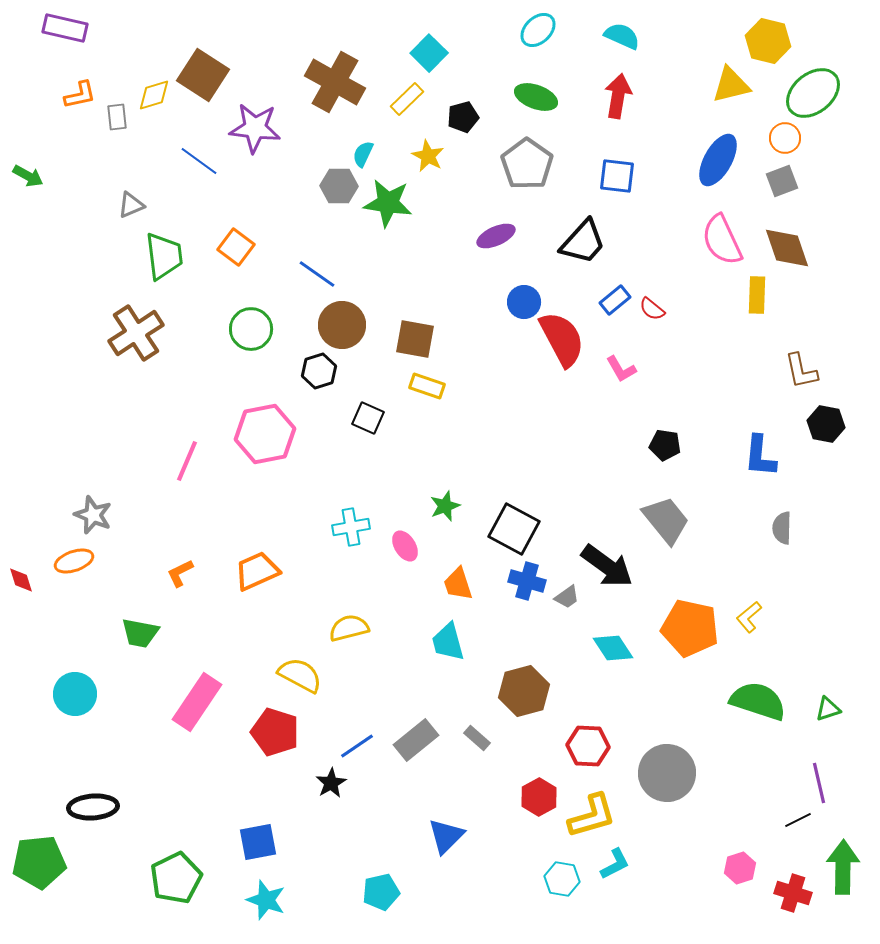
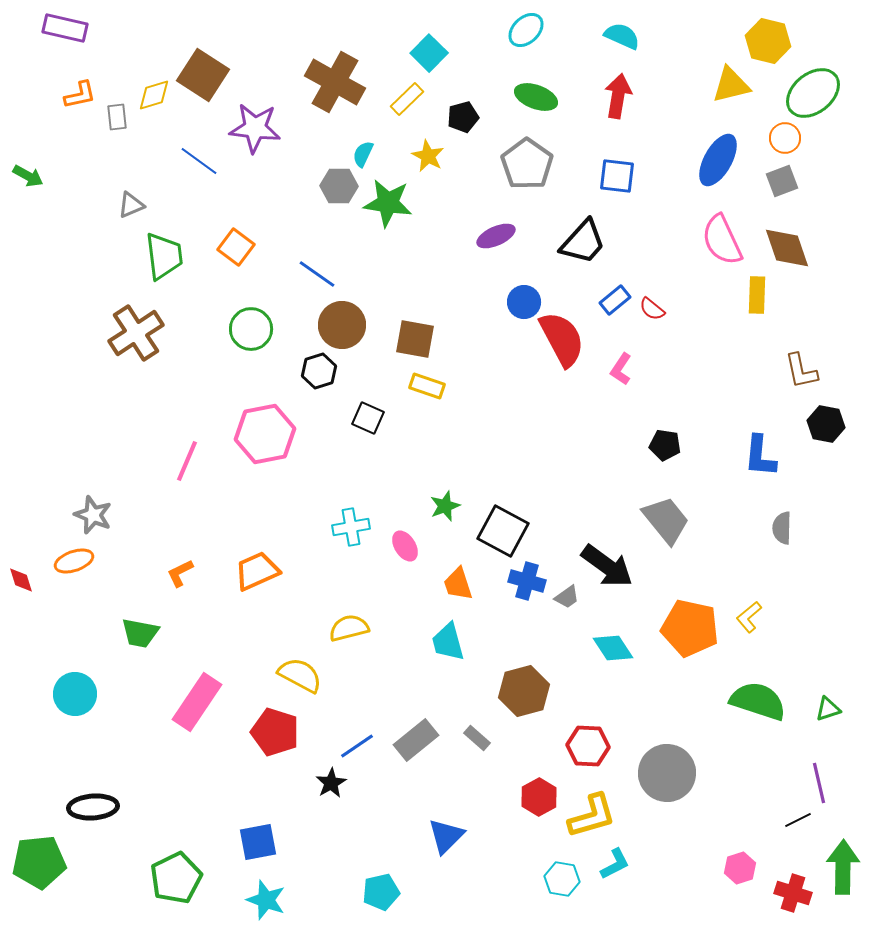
cyan ellipse at (538, 30): moved 12 px left
pink L-shape at (621, 369): rotated 64 degrees clockwise
black square at (514, 529): moved 11 px left, 2 px down
